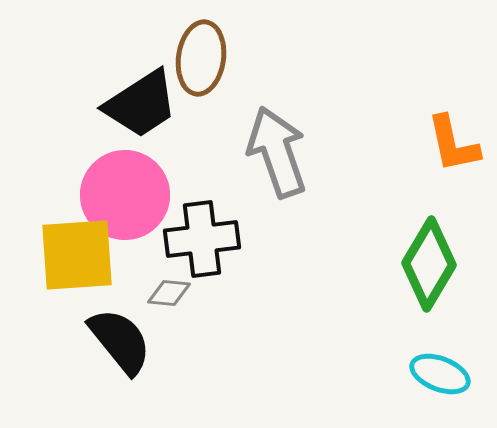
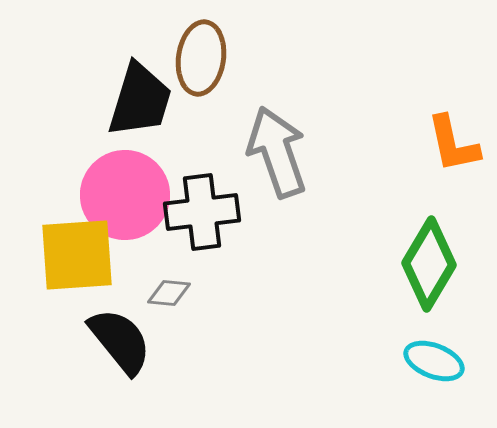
black trapezoid: moved 1 px left, 4 px up; rotated 40 degrees counterclockwise
black cross: moved 27 px up
cyan ellipse: moved 6 px left, 13 px up
